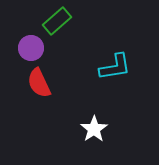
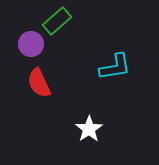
purple circle: moved 4 px up
white star: moved 5 px left
